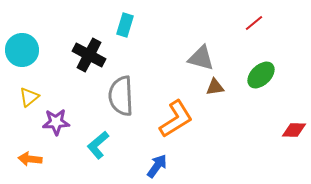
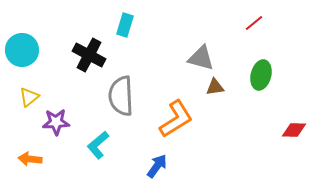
green ellipse: rotated 32 degrees counterclockwise
